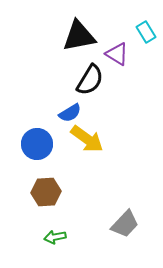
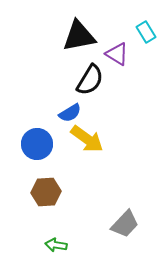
green arrow: moved 1 px right, 8 px down; rotated 20 degrees clockwise
